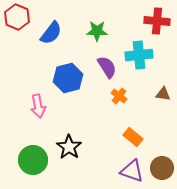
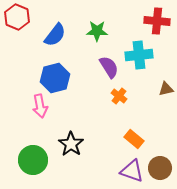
blue semicircle: moved 4 px right, 2 px down
purple semicircle: moved 2 px right
blue hexagon: moved 13 px left
brown triangle: moved 3 px right, 5 px up; rotated 21 degrees counterclockwise
pink arrow: moved 2 px right
orange rectangle: moved 1 px right, 2 px down
black star: moved 2 px right, 3 px up
brown circle: moved 2 px left
